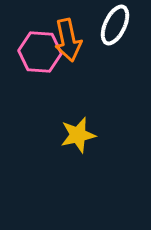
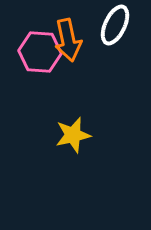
yellow star: moved 5 px left
